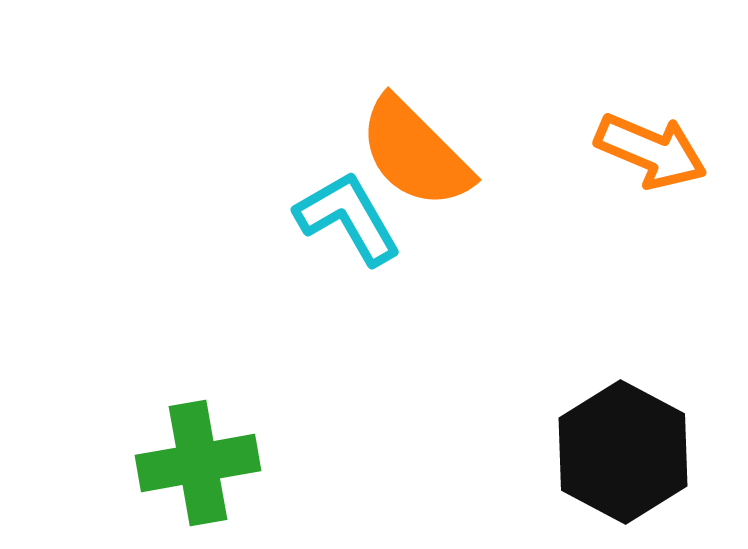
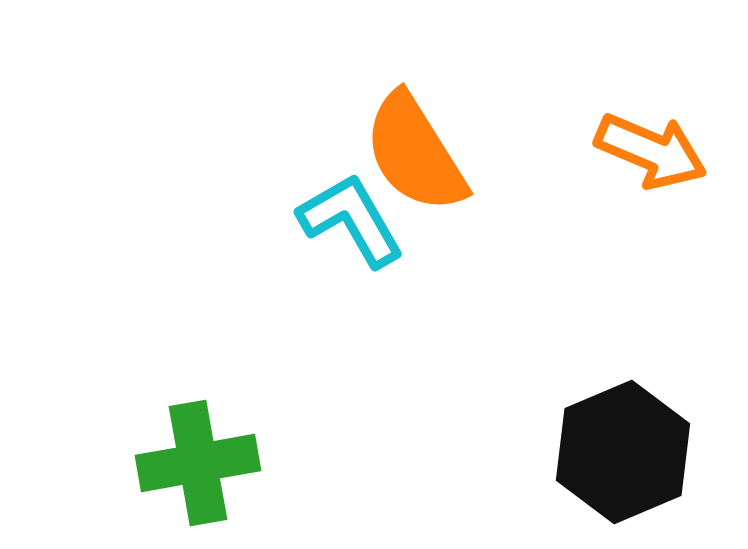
orange semicircle: rotated 13 degrees clockwise
cyan L-shape: moved 3 px right, 2 px down
black hexagon: rotated 9 degrees clockwise
